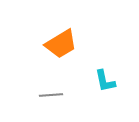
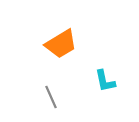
gray line: moved 2 px down; rotated 70 degrees clockwise
